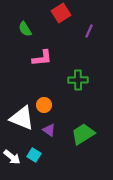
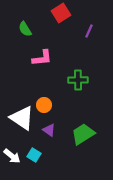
white triangle: rotated 12 degrees clockwise
white arrow: moved 1 px up
